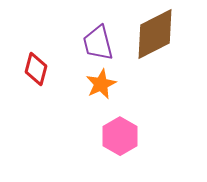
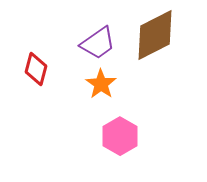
brown diamond: moved 1 px down
purple trapezoid: rotated 111 degrees counterclockwise
orange star: rotated 12 degrees counterclockwise
